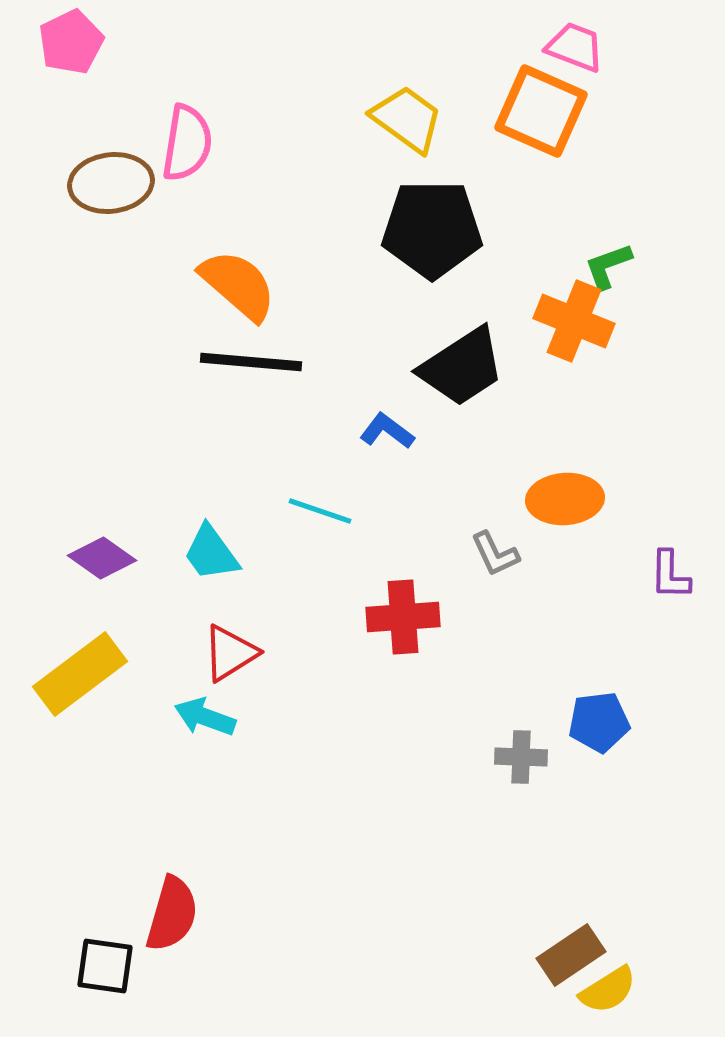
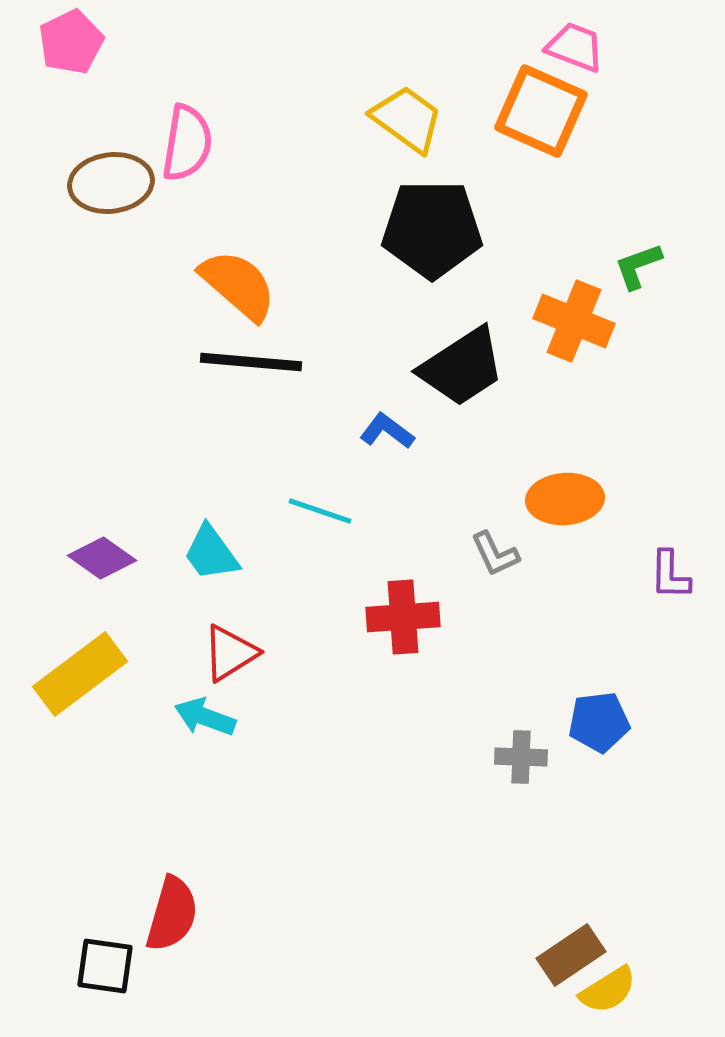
green L-shape: moved 30 px right
